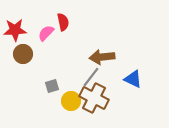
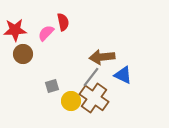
blue triangle: moved 10 px left, 4 px up
brown cross: rotated 8 degrees clockwise
